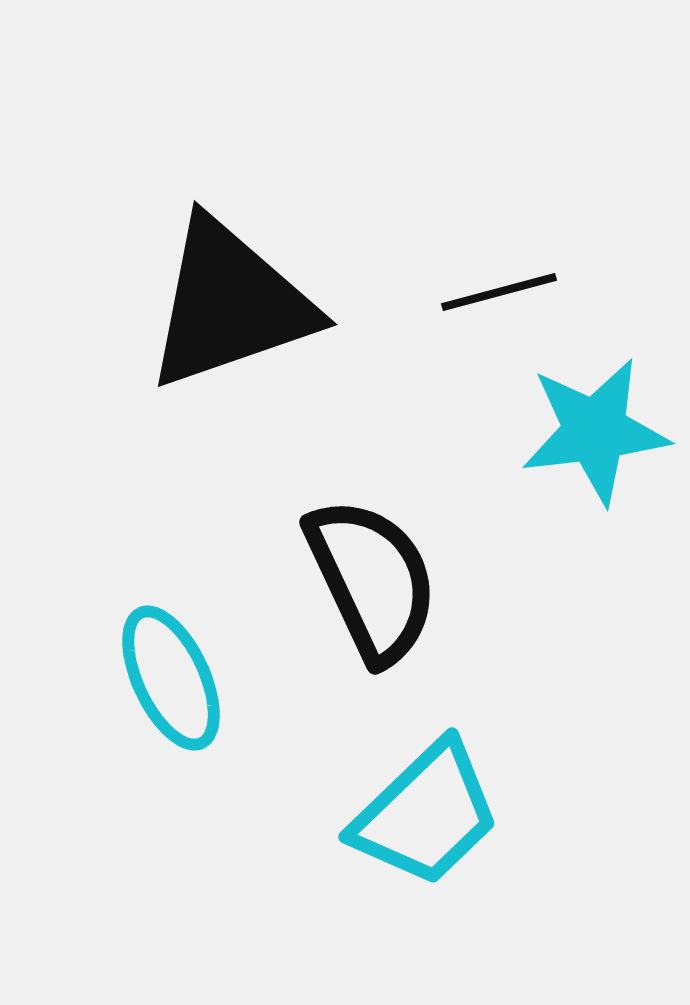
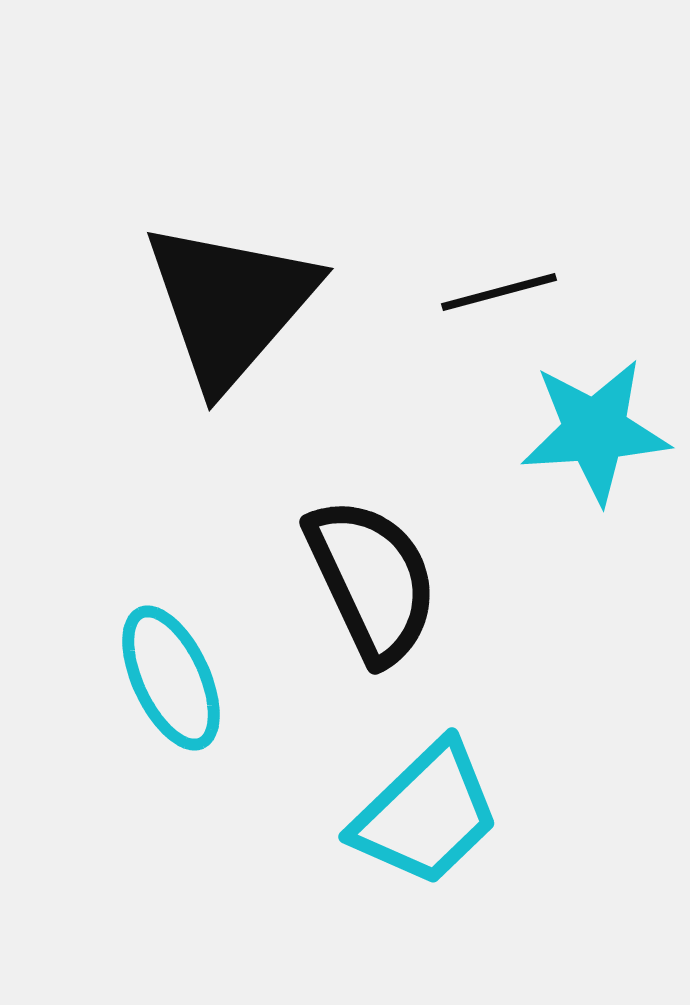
black triangle: rotated 30 degrees counterclockwise
cyan star: rotated 3 degrees clockwise
